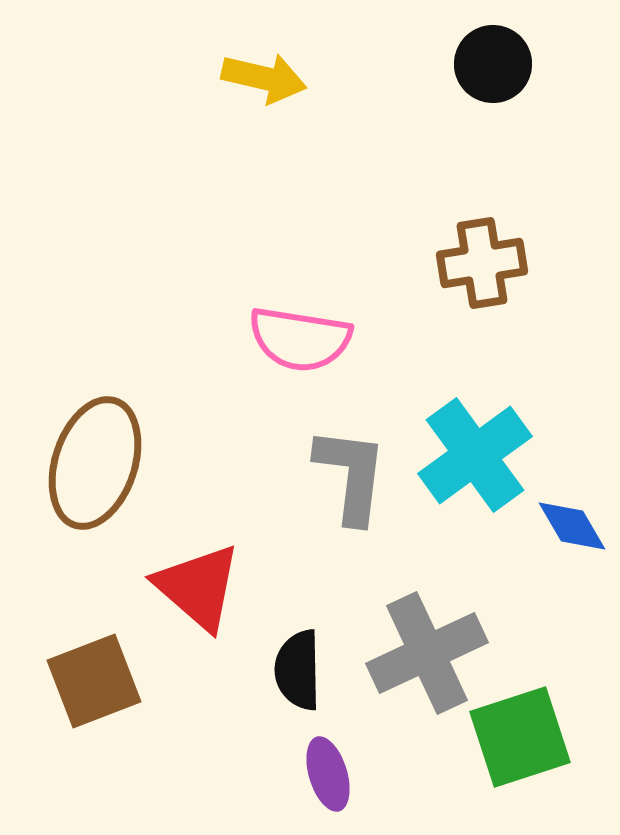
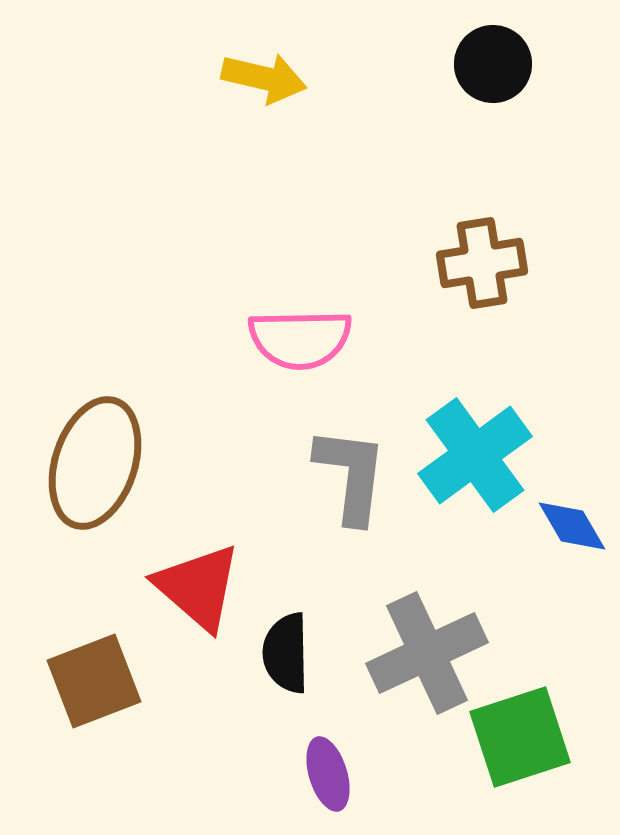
pink semicircle: rotated 10 degrees counterclockwise
black semicircle: moved 12 px left, 17 px up
